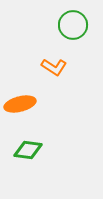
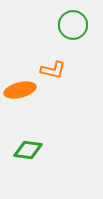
orange L-shape: moved 1 px left, 3 px down; rotated 20 degrees counterclockwise
orange ellipse: moved 14 px up
